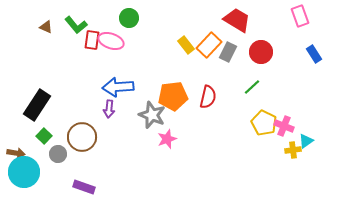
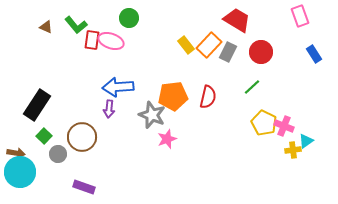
cyan circle: moved 4 px left
